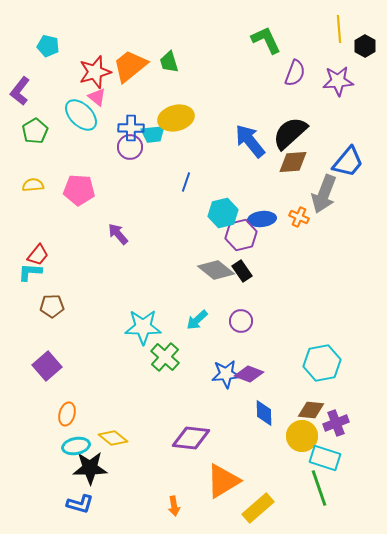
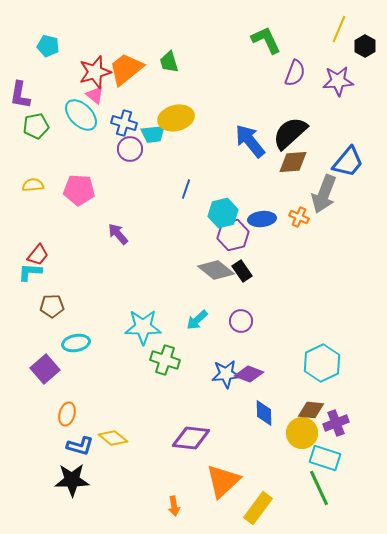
yellow line at (339, 29): rotated 28 degrees clockwise
orange trapezoid at (130, 66): moved 4 px left, 3 px down
purple L-shape at (20, 91): moved 4 px down; rotated 28 degrees counterclockwise
pink triangle at (97, 97): moved 2 px left, 2 px up
blue cross at (131, 128): moved 7 px left, 5 px up; rotated 15 degrees clockwise
green pentagon at (35, 131): moved 1 px right, 5 px up; rotated 20 degrees clockwise
purple circle at (130, 147): moved 2 px down
blue line at (186, 182): moved 7 px down
purple hexagon at (241, 235): moved 8 px left
green cross at (165, 357): moved 3 px down; rotated 24 degrees counterclockwise
cyan hexagon at (322, 363): rotated 15 degrees counterclockwise
purple square at (47, 366): moved 2 px left, 3 px down
yellow circle at (302, 436): moved 3 px up
cyan ellipse at (76, 446): moved 103 px up
black star at (90, 468): moved 18 px left, 12 px down
orange triangle at (223, 481): rotated 12 degrees counterclockwise
green line at (319, 488): rotated 6 degrees counterclockwise
blue L-shape at (80, 504): moved 58 px up
yellow rectangle at (258, 508): rotated 12 degrees counterclockwise
